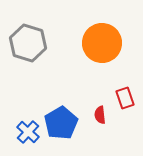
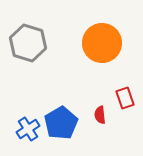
blue cross: moved 3 px up; rotated 15 degrees clockwise
